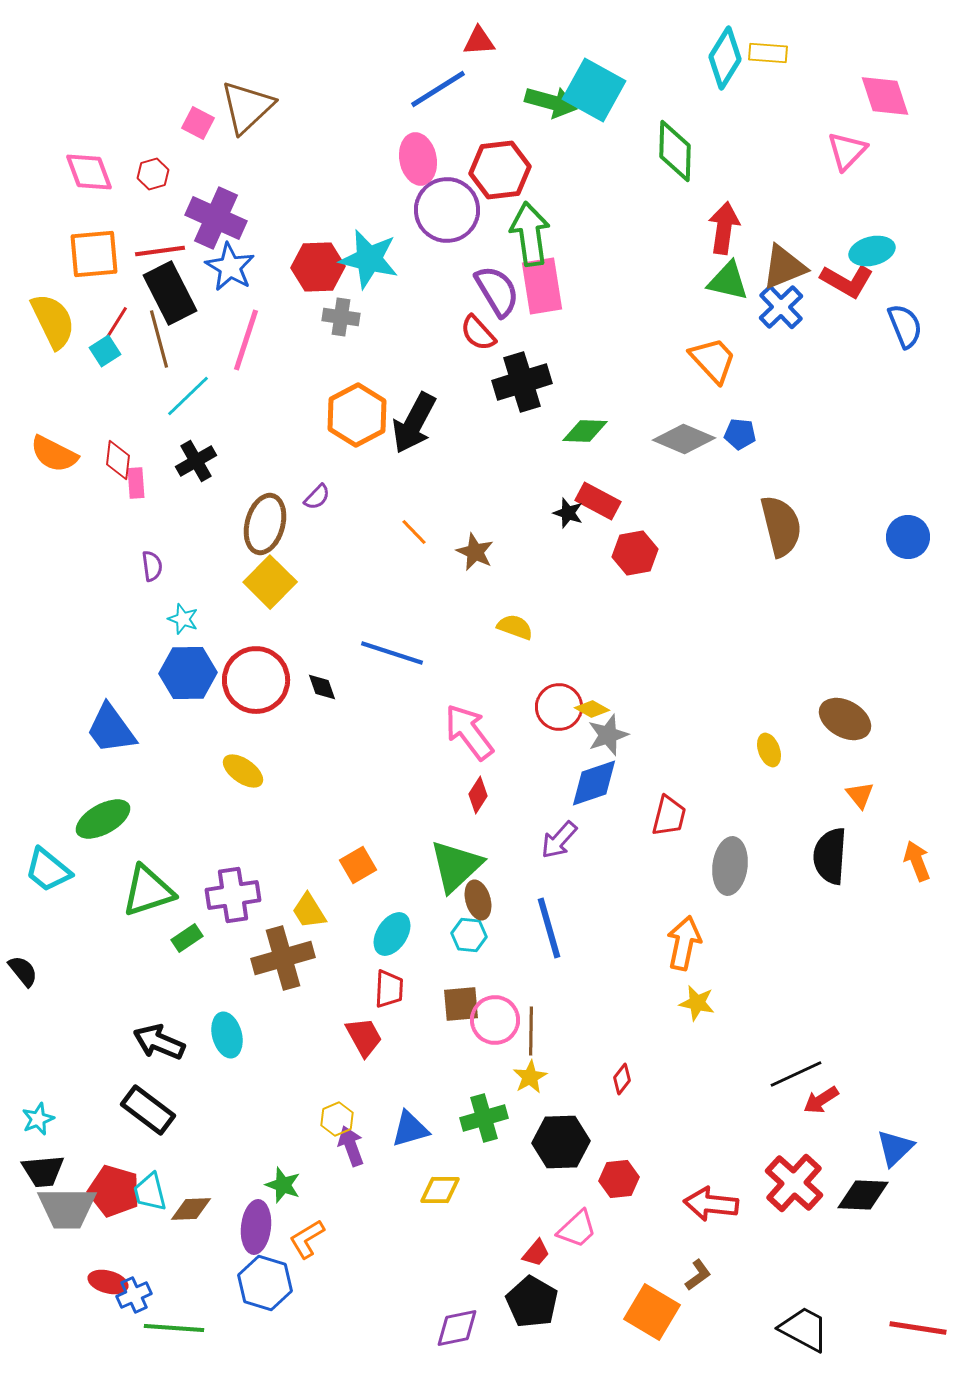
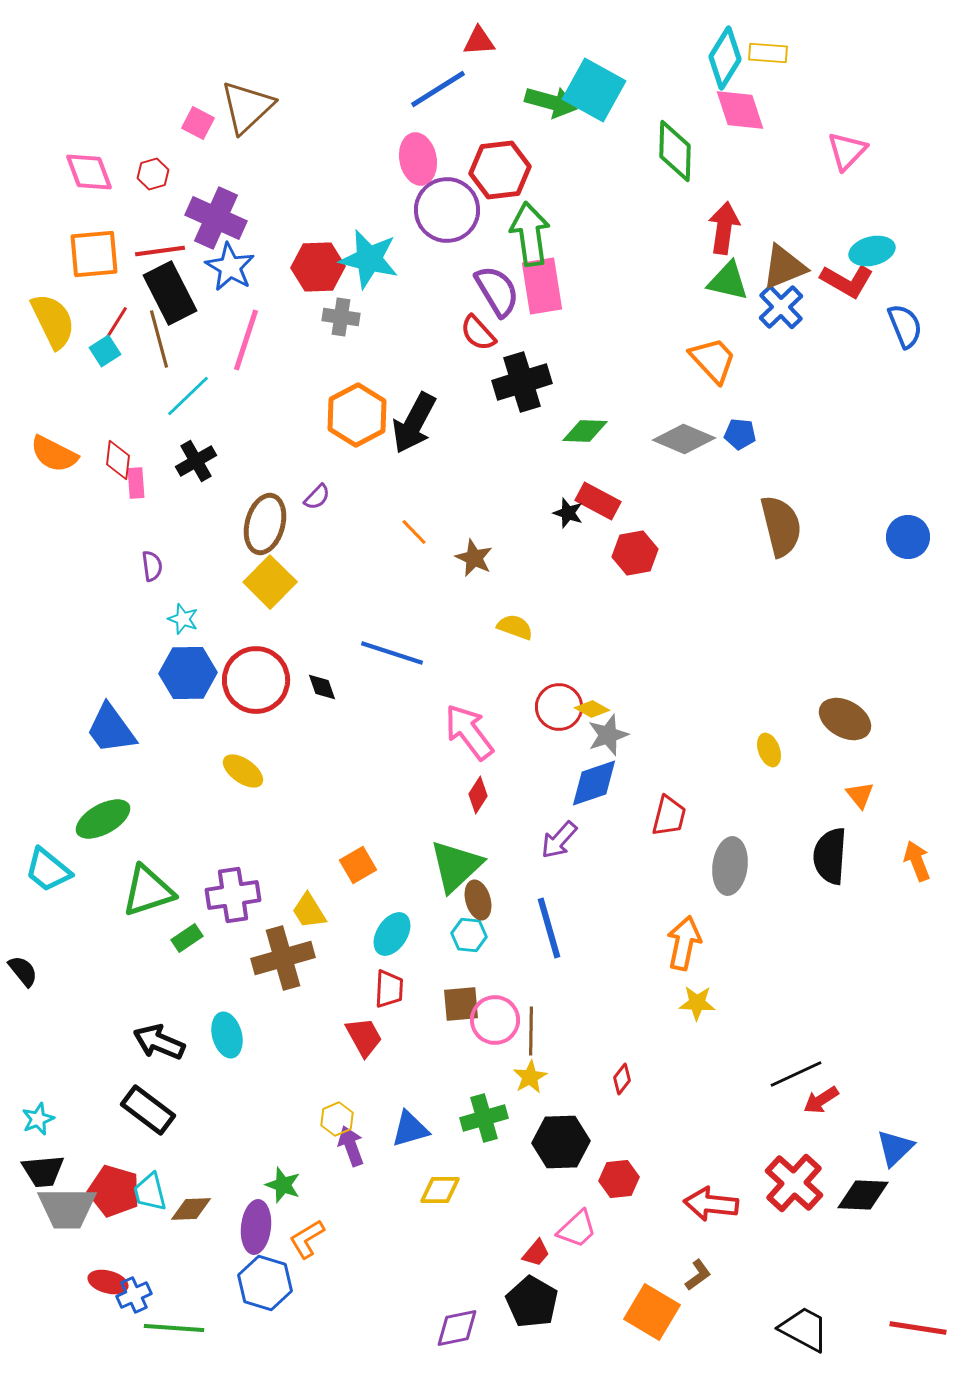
pink diamond at (885, 96): moved 145 px left, 14 px down
brown star at (475, 552): moved 1 px left, 6 px down
yellow star at (697, 1003): rotated 9 degrees counterclockwise
